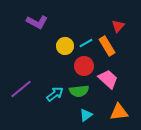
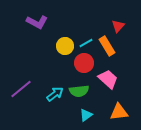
red circle: moved 3 px up
